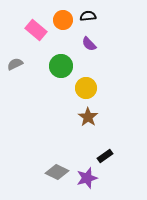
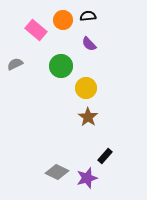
black rectangle: rotated 14 degrees counterclockwise
